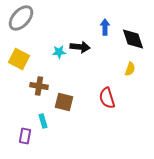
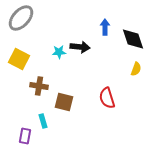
yellow semicircle: moved 6 px right
